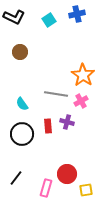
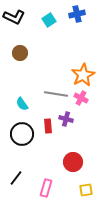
brown circle: moved 1 px down
orange star: rotated 10 degrees clockwise
pink cross: moved 3 px up; rotated 32 degrees counterclockwise
purple cross: moved 1 px left, 3 px up
red circle: moved 6 px right, 12 px up
